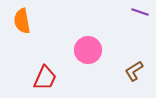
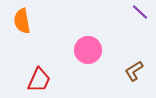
purple line: rotated 24 degrees clockwise
red trapezoid: moved 6 px left, 2 px down
